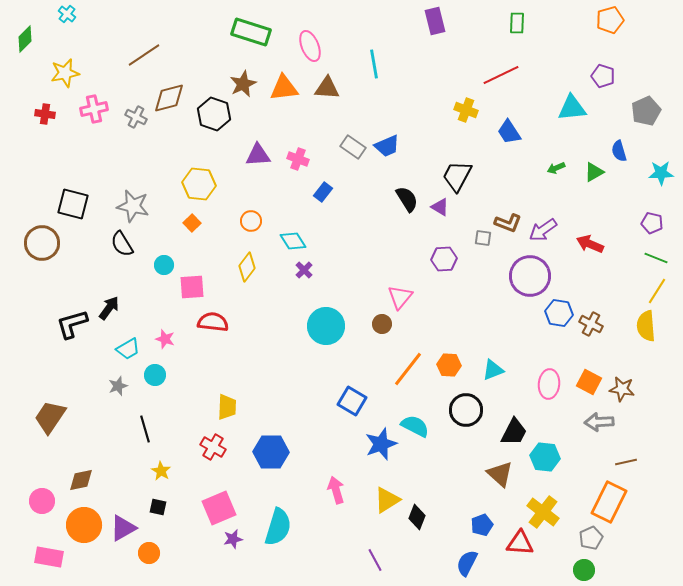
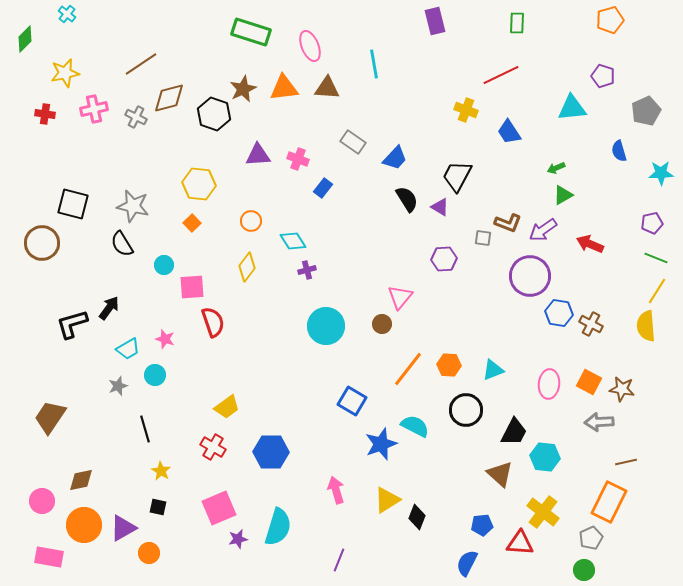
brown line at (144, 55): moved 3 px left, 9 px down
brown star at (243, 84): moved 5 px down
blue trapezoid at (387, 146): moved 8 px right, 12 px down; rotated 24 degrees counterclockwise
gray rectangle at (353, 147): moved 5 px up
green triangle at (594, 172): moved 31 px left, 23 px down
blue rectangle at (323, 192): moved 4 px up
purple pentagon at (652, 223): rotated 25 degrees counterclockwise
purple cross at (304, 270): moved 3 px right; rotated 30 degrees clockwise
red semicircle at (213, 322): rotated 64 degrees clockwise
yellow trapezoid at (227, 407): rotated 52 degrees clockwise
blue pentagon at (482, 525): rotated 15 degrees clockwise
purple star at (233, 539): moved 5 px right
purple line at (375, 560): moved 36 px left; rotated 50 degrees clockwise
